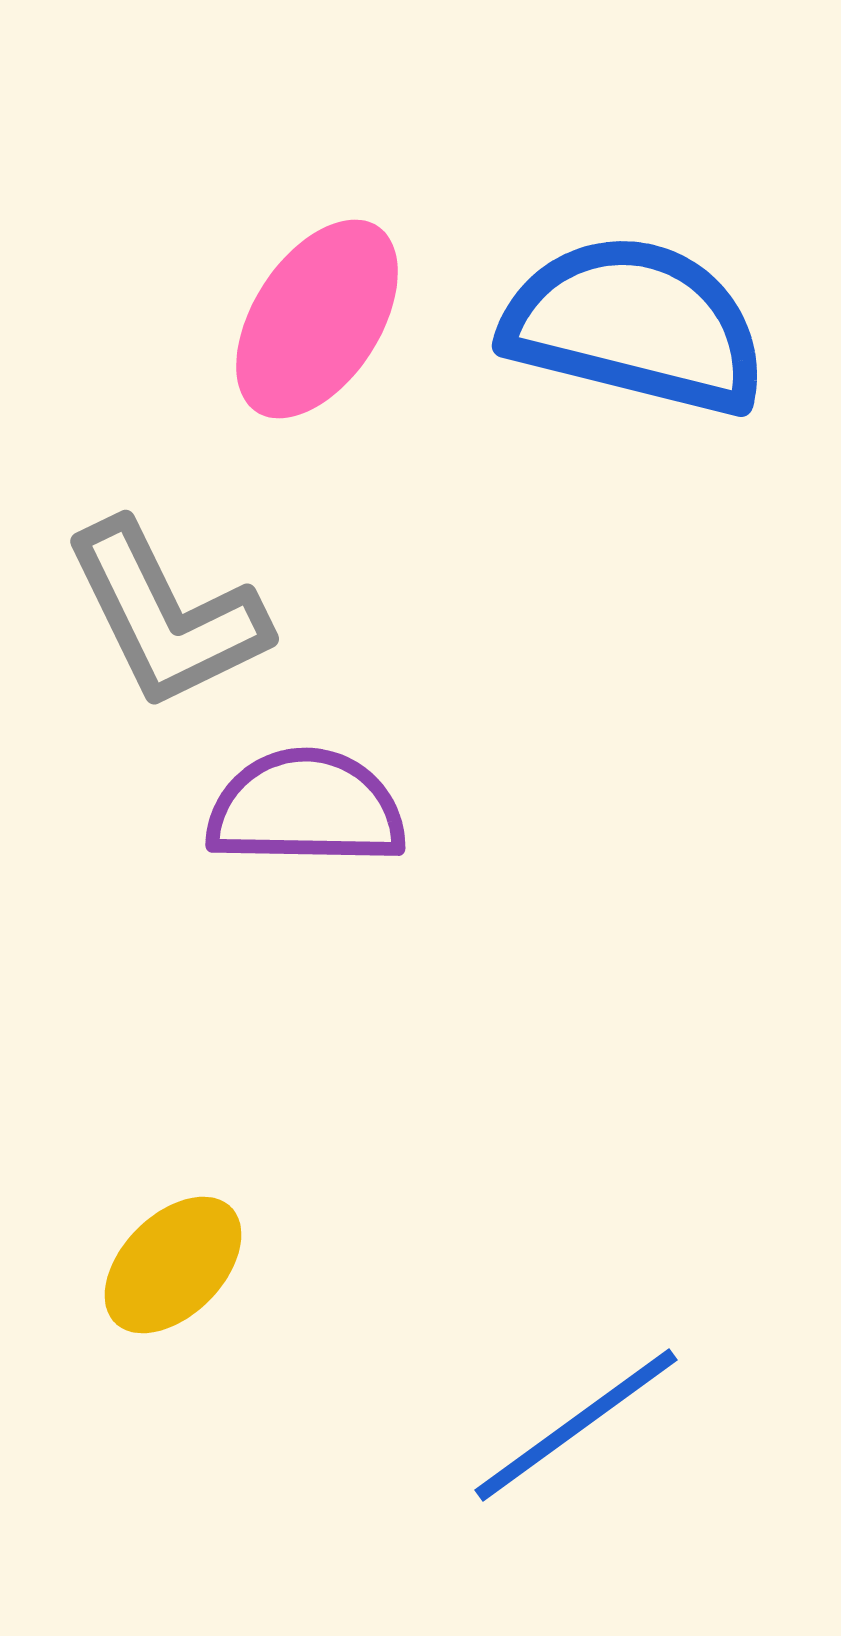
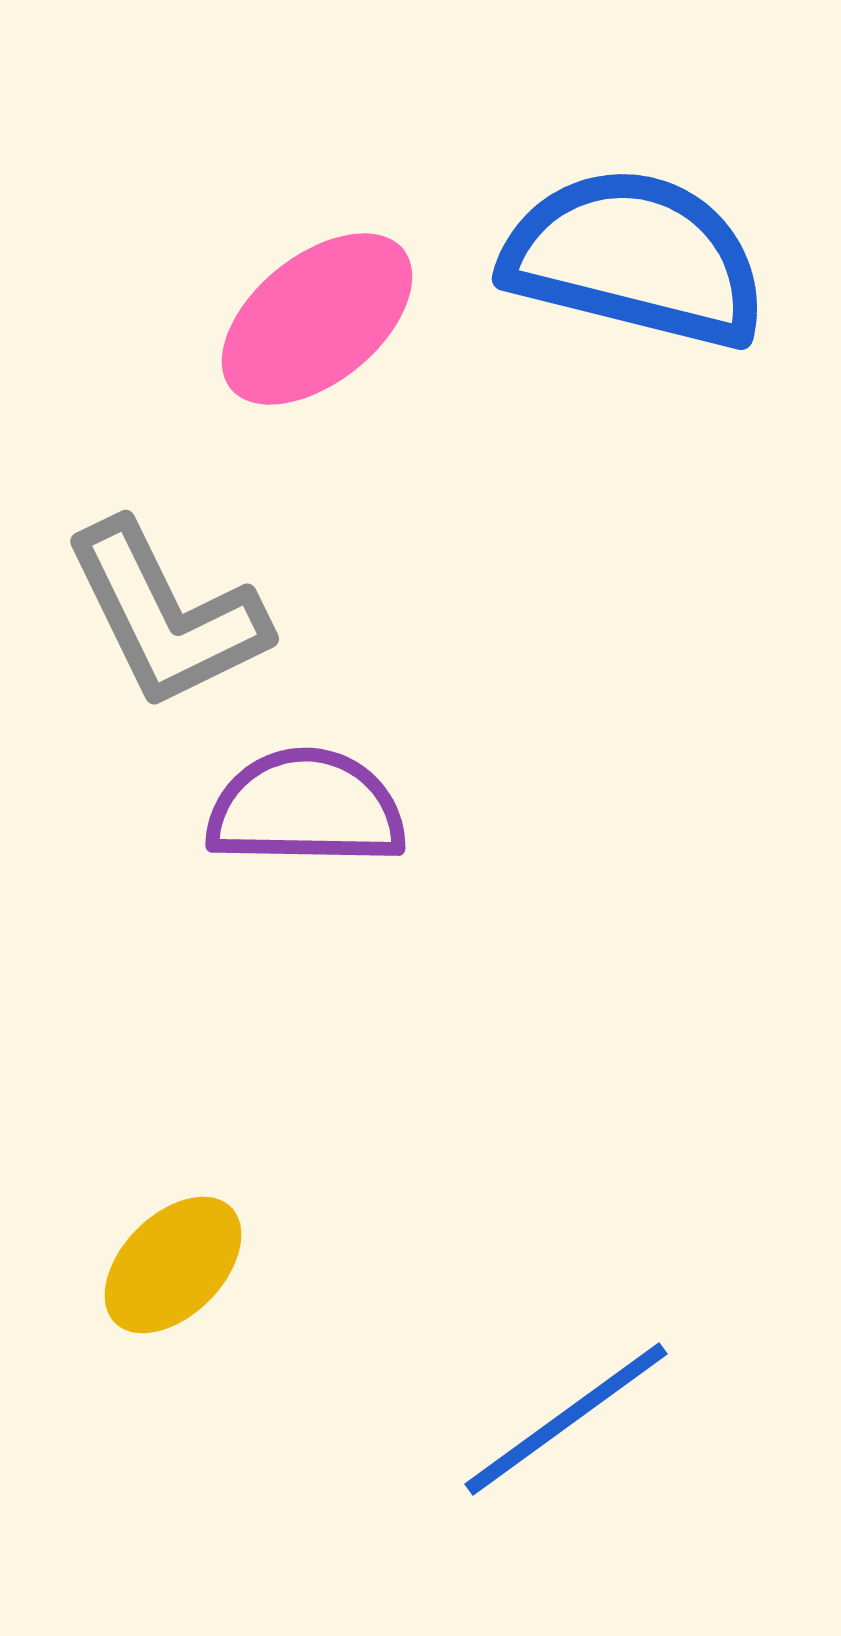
pink ellipse: rotated 18 degrees clockwise
blue semicircle: moved 67 px up
blue line: moved 10 px left, 6 px up
